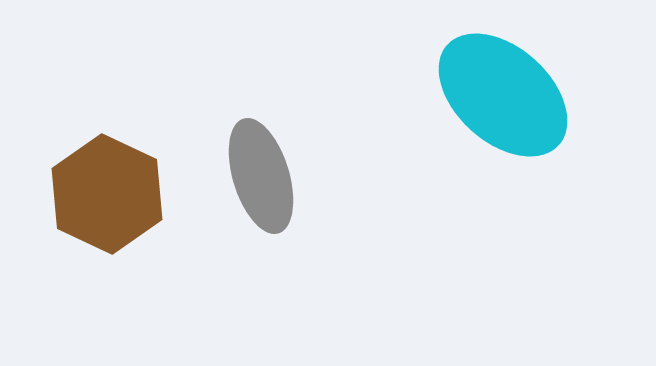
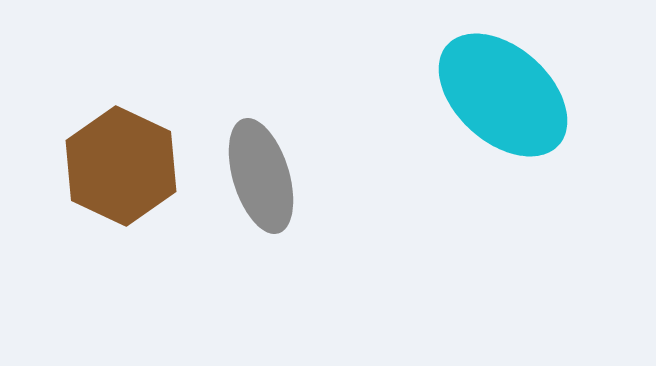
brown hexagon: moved 14 px right, 28 px up
